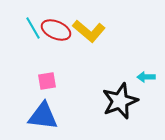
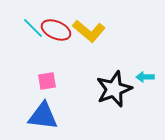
cyan line: rotated 15 degrees counterclockwise
cyan arrow: moved 1 px left
black star: moved 6 px left, 12 px up
